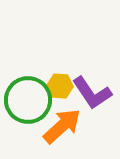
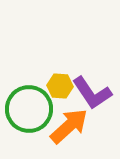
green circle: moved 1 px right, 9 px down
orange arrow: moved 7 px right
